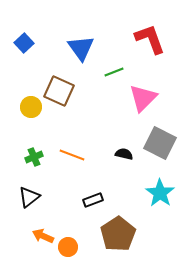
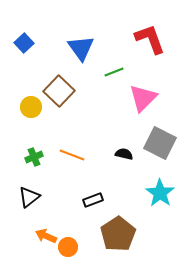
brown square: rotated 20 degrees clockwise
orange arrow: moved 3 px right
